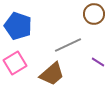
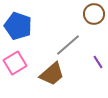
gray line: rotated 16 degrees counterclockwise
purple line: rotated 24 degrees clockwise
